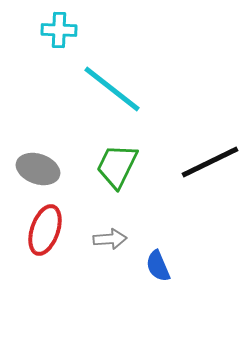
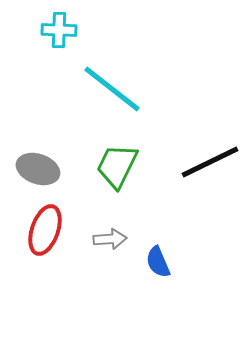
blue semicircle: moved 4 px up
